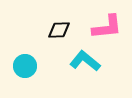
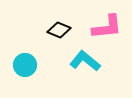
black diamond: rotated 25 degrees clockwise
cyan circle: moved 1 px up
